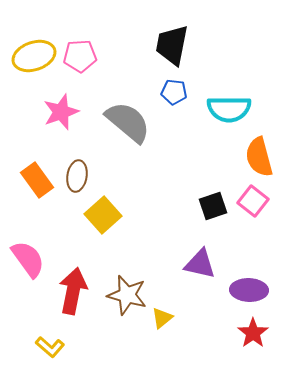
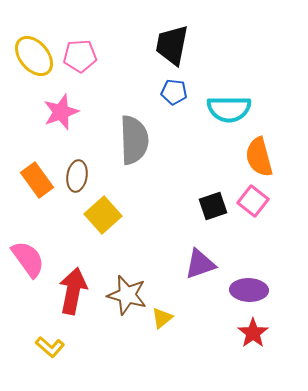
yellow ellipse: rotated 69 degrees clockwise
gray semicircle: moved 6 px right, 18 px down; rotated 48 degrees clockwise
purple triangle: rotated 32 degrees counterclockwise
